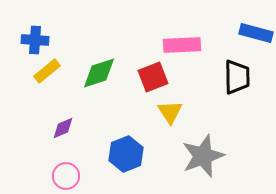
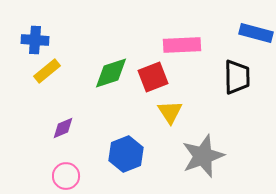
green diamond: moved 12 px right
